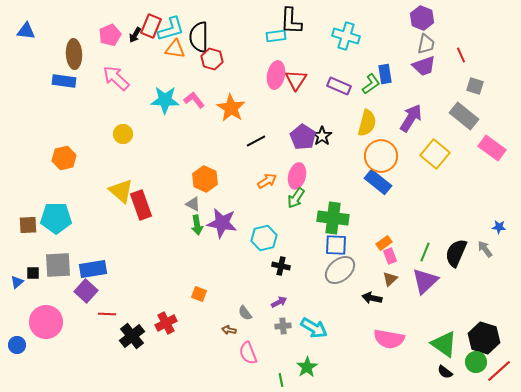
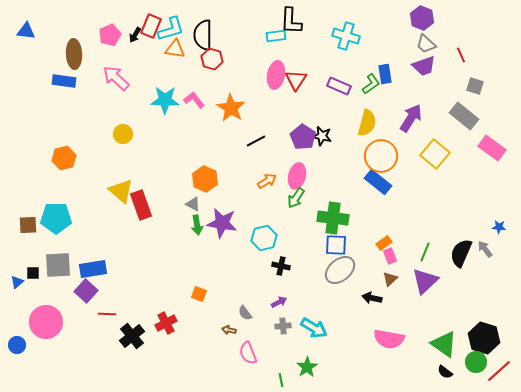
black semicircle at (199, 37): moved 4 px right, 2 px up
gray trapezoid at (426, 44): rotated 120 degrees clockwise
black star at (322, 136): rotated 24 degrees counterclockwise
black semicircle at (456, 253): moved 5 px right
